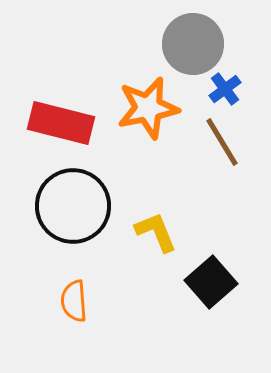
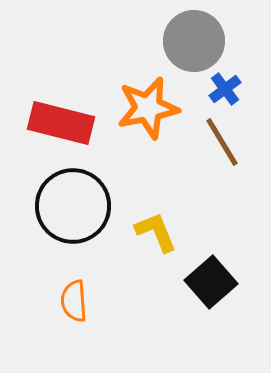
gray circle: moved 1 px right, 3 px up
